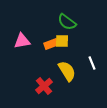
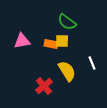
orange rectangle: rotated 32 degrees clockwise
